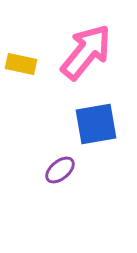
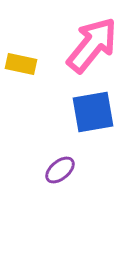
pink arrow: moved 6 px right, 7 px up
blue square: moved 3 px left, 12 px up
